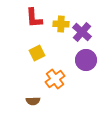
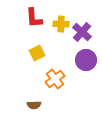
brown semicircle: moved 1 px right, 4 px down
